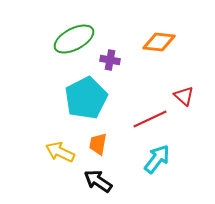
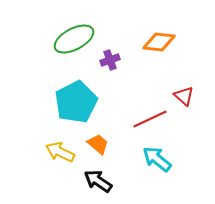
purple cross: rotated 30 degrees counterclockwise
cyan pentagon: moved 10 px left, 4 px down
orange trapezoid: rotated 120 degrees clockwise
cyan arrow: rotated 88 degrees counterclockwise
